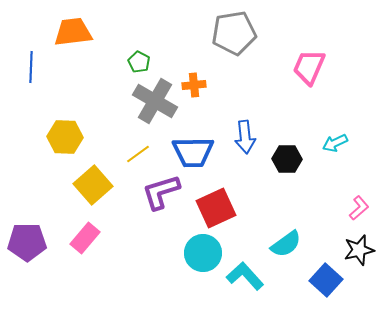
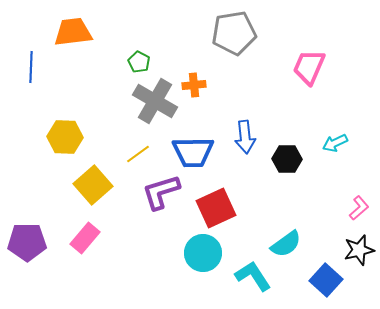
cyan L-shape: moved 8 px right; rotated 9 degrees clockwise
